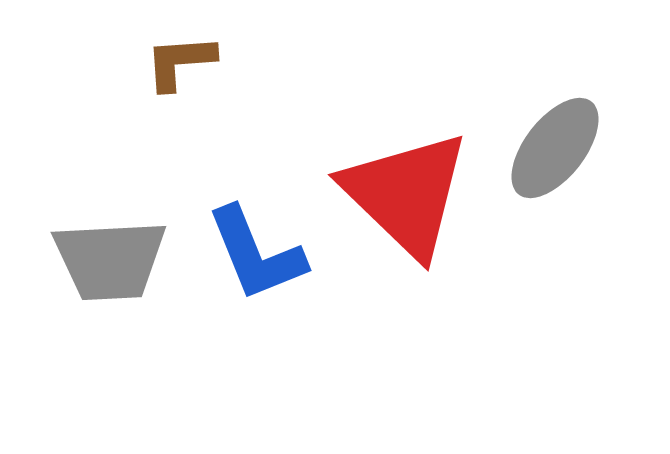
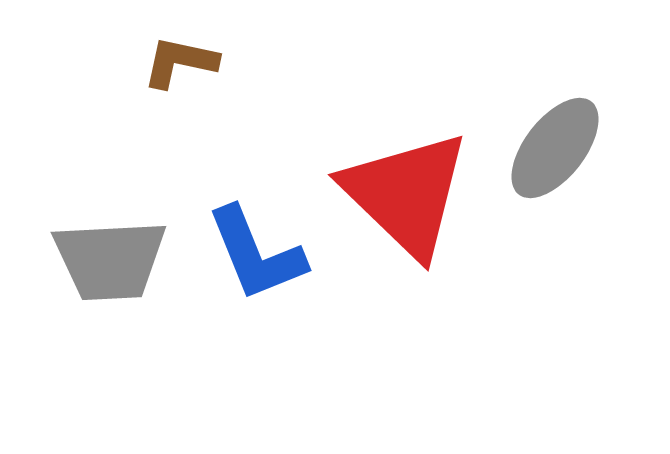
brown L-shape: rotated 16 degrees clockwise
